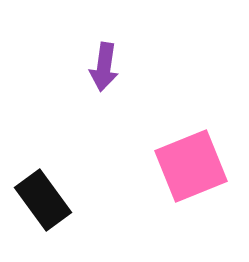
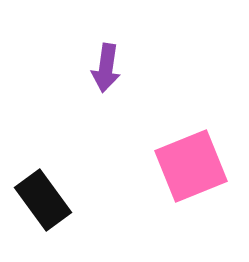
purple arrow: moved 2 px right, 1 px down
